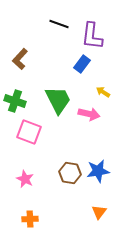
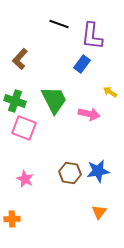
yellow arrow: moved 7 px right
green trapezoid: moved 4 px left
pink square: moved 5 px left, 4 px up
orange cross: moved 18 px left
